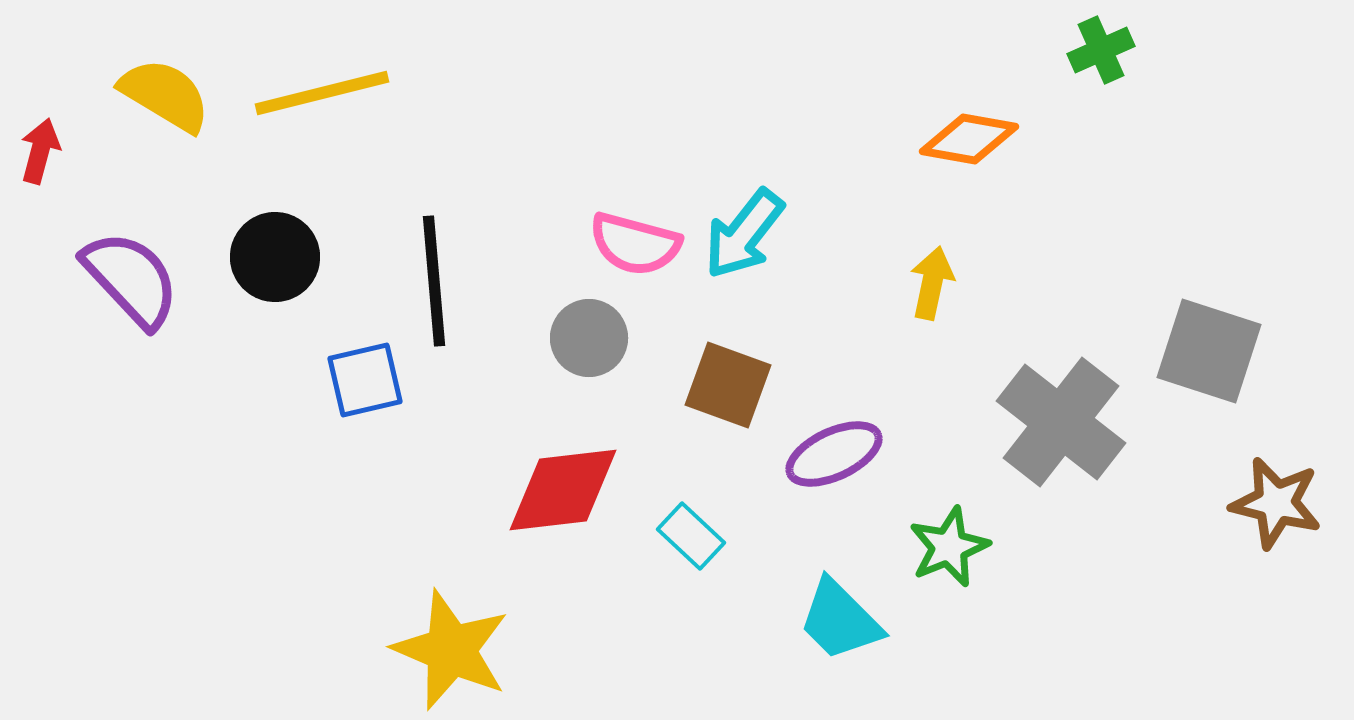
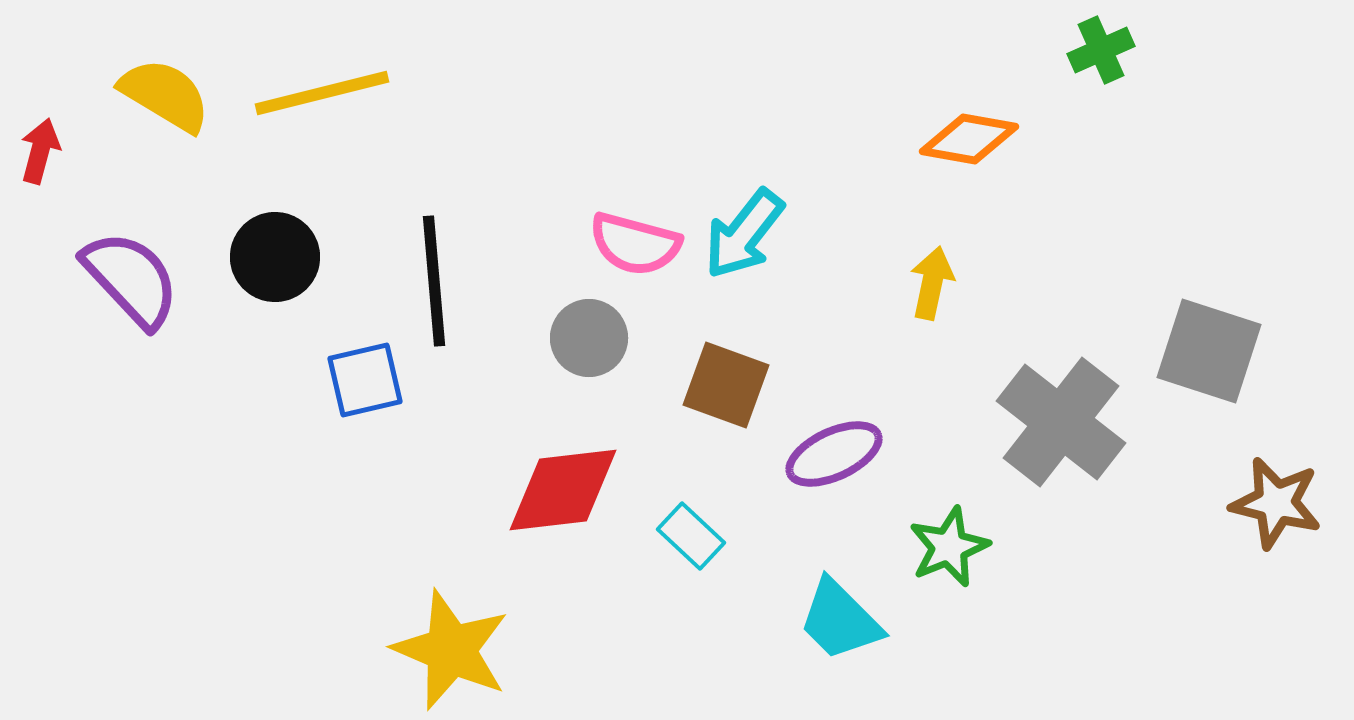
brown square: moved 2 px left
